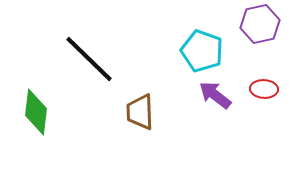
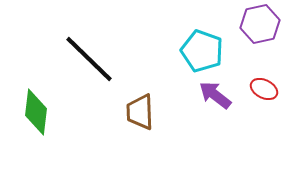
red ellipse: rotated 24 degrees clockwise
